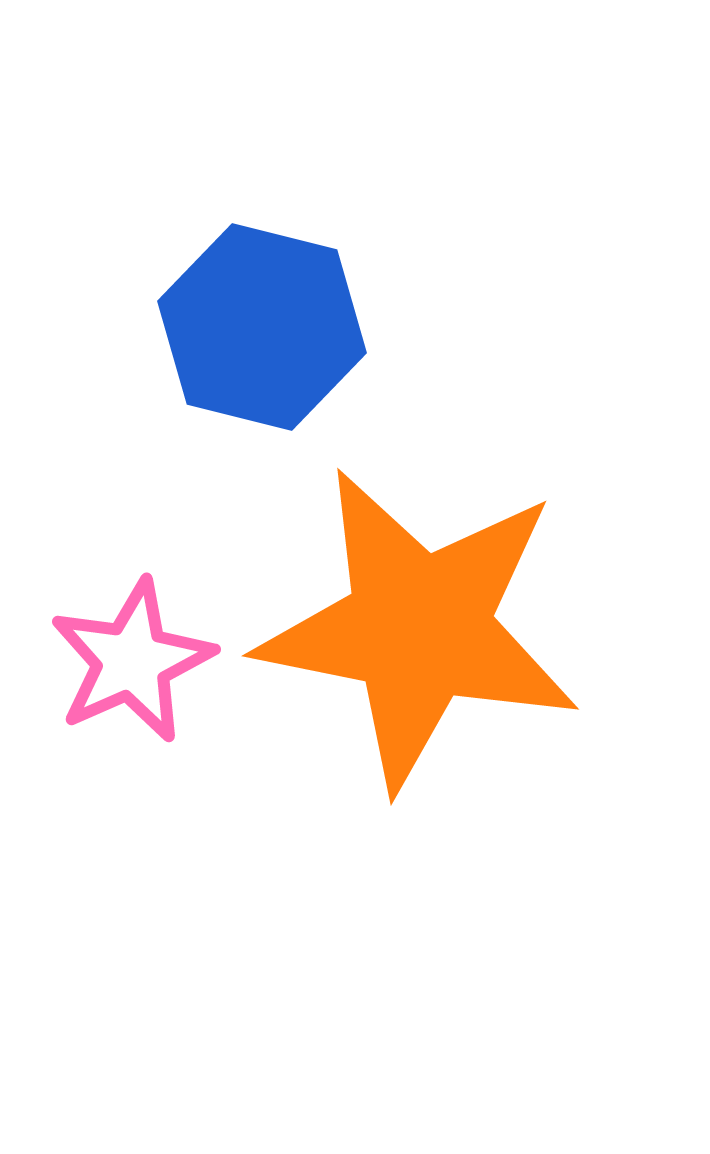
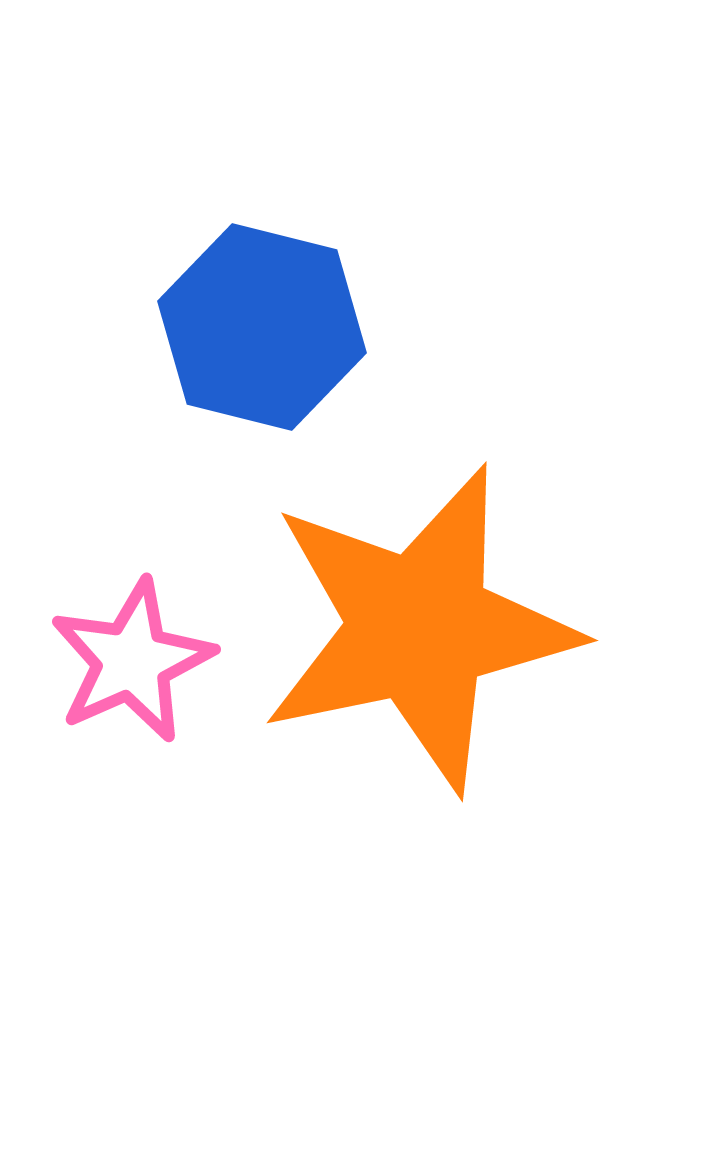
orange star: rotated 23 degrees counterclockwise
